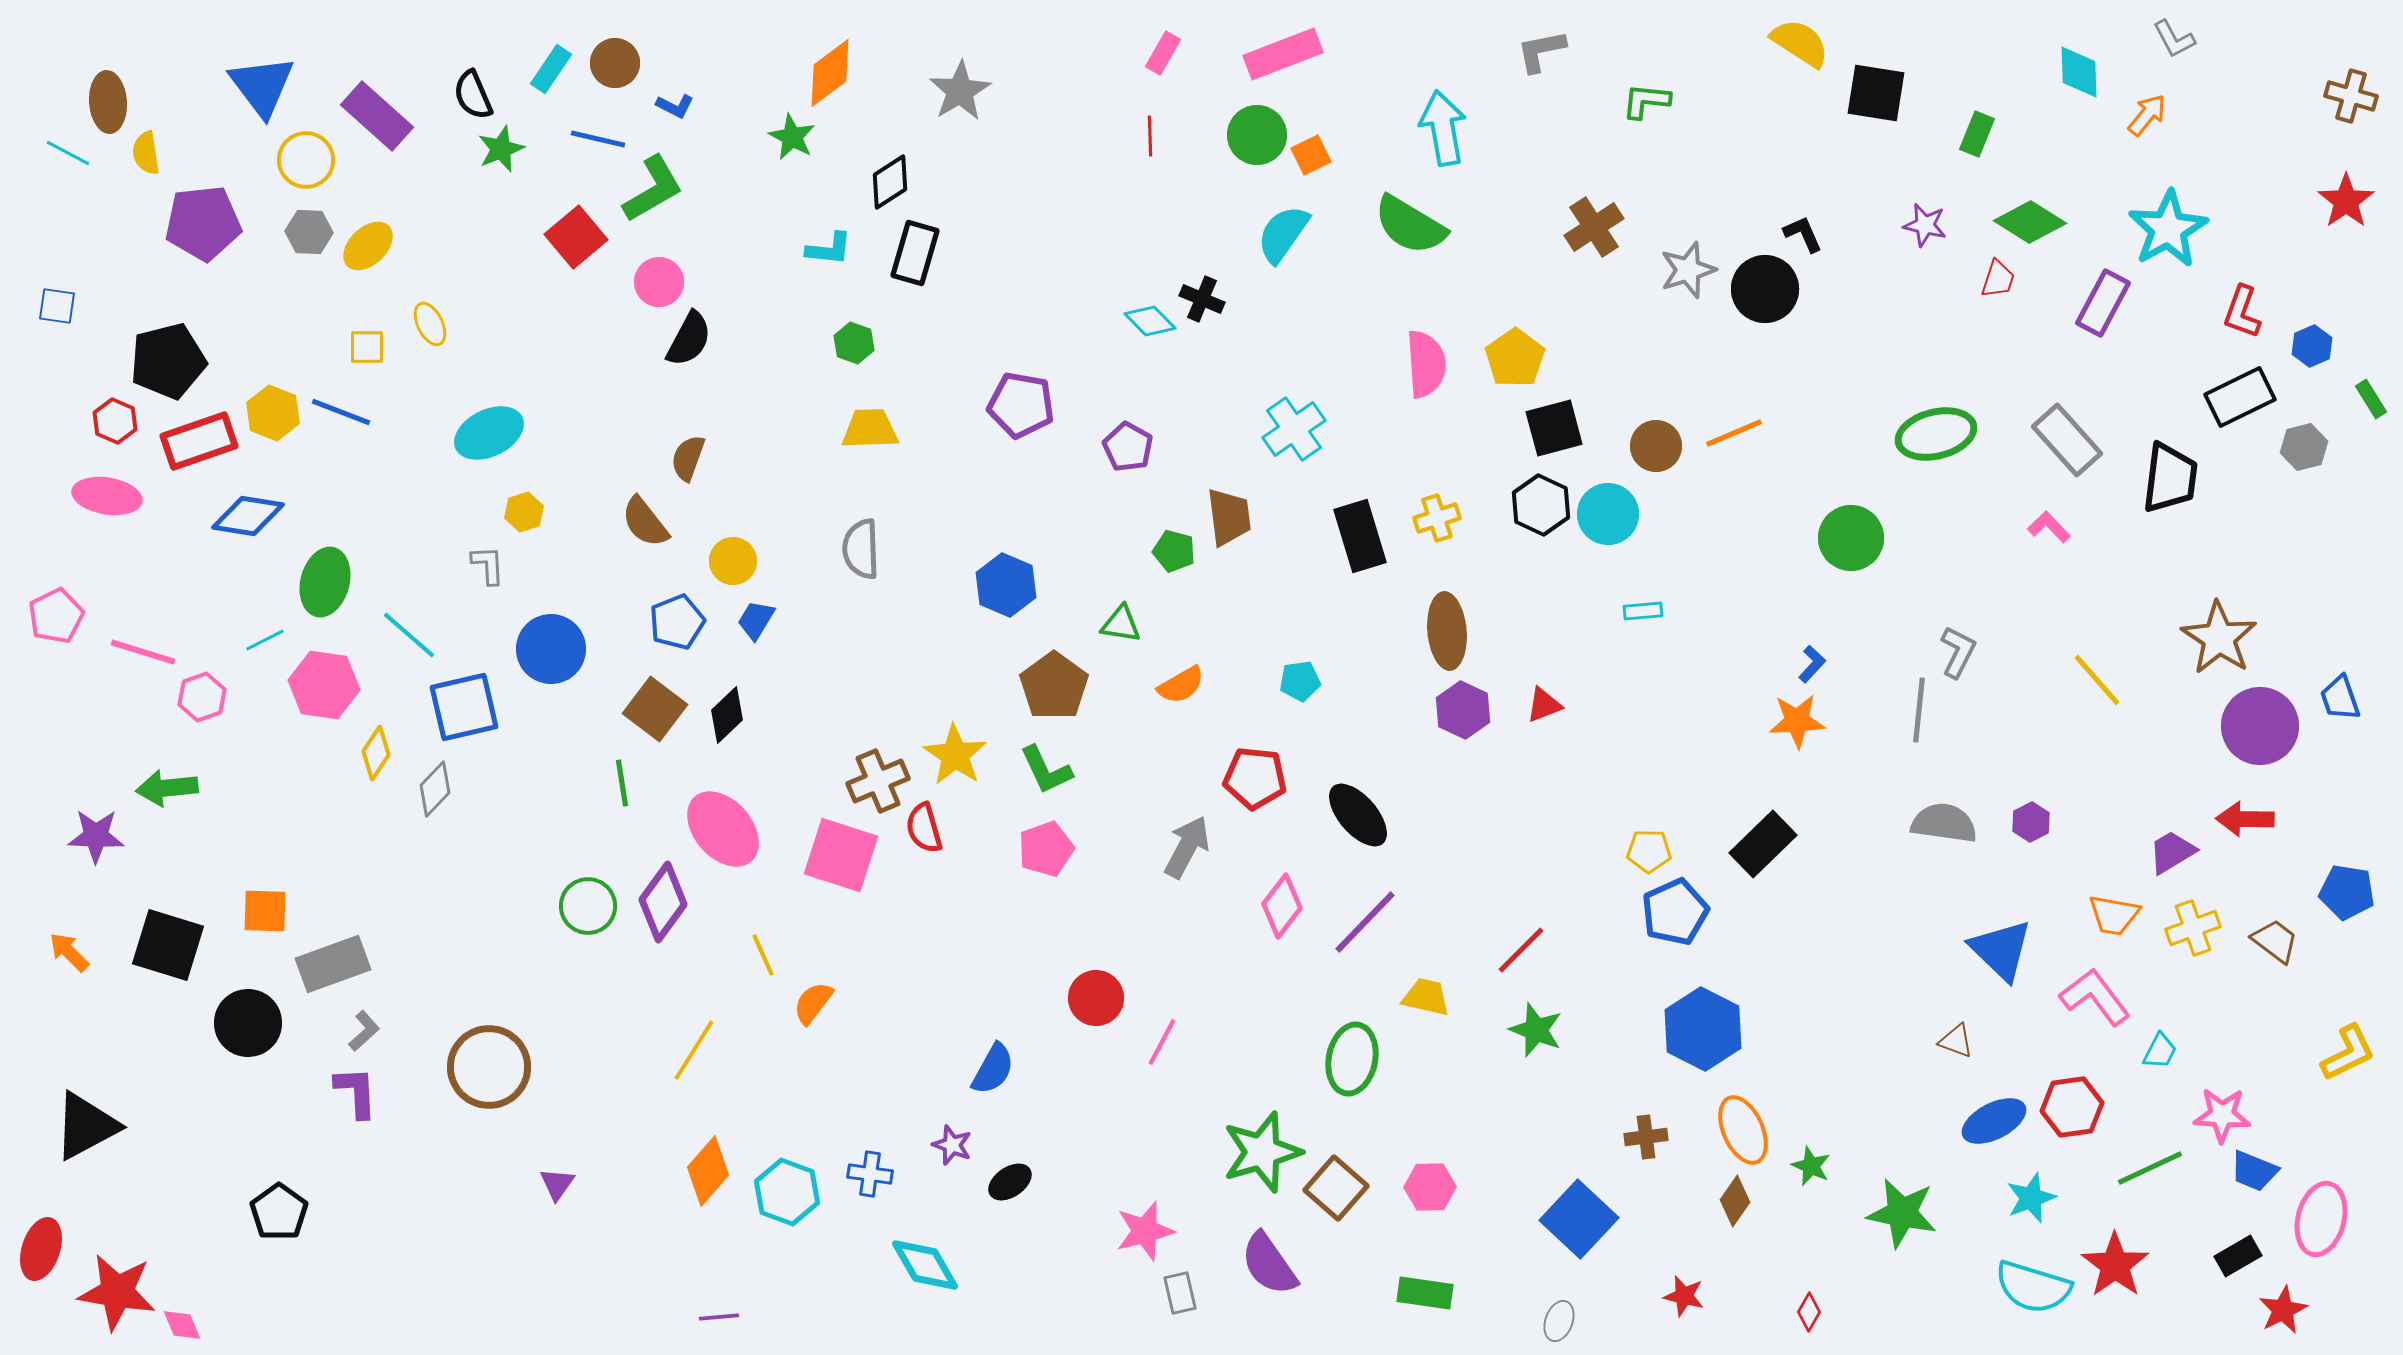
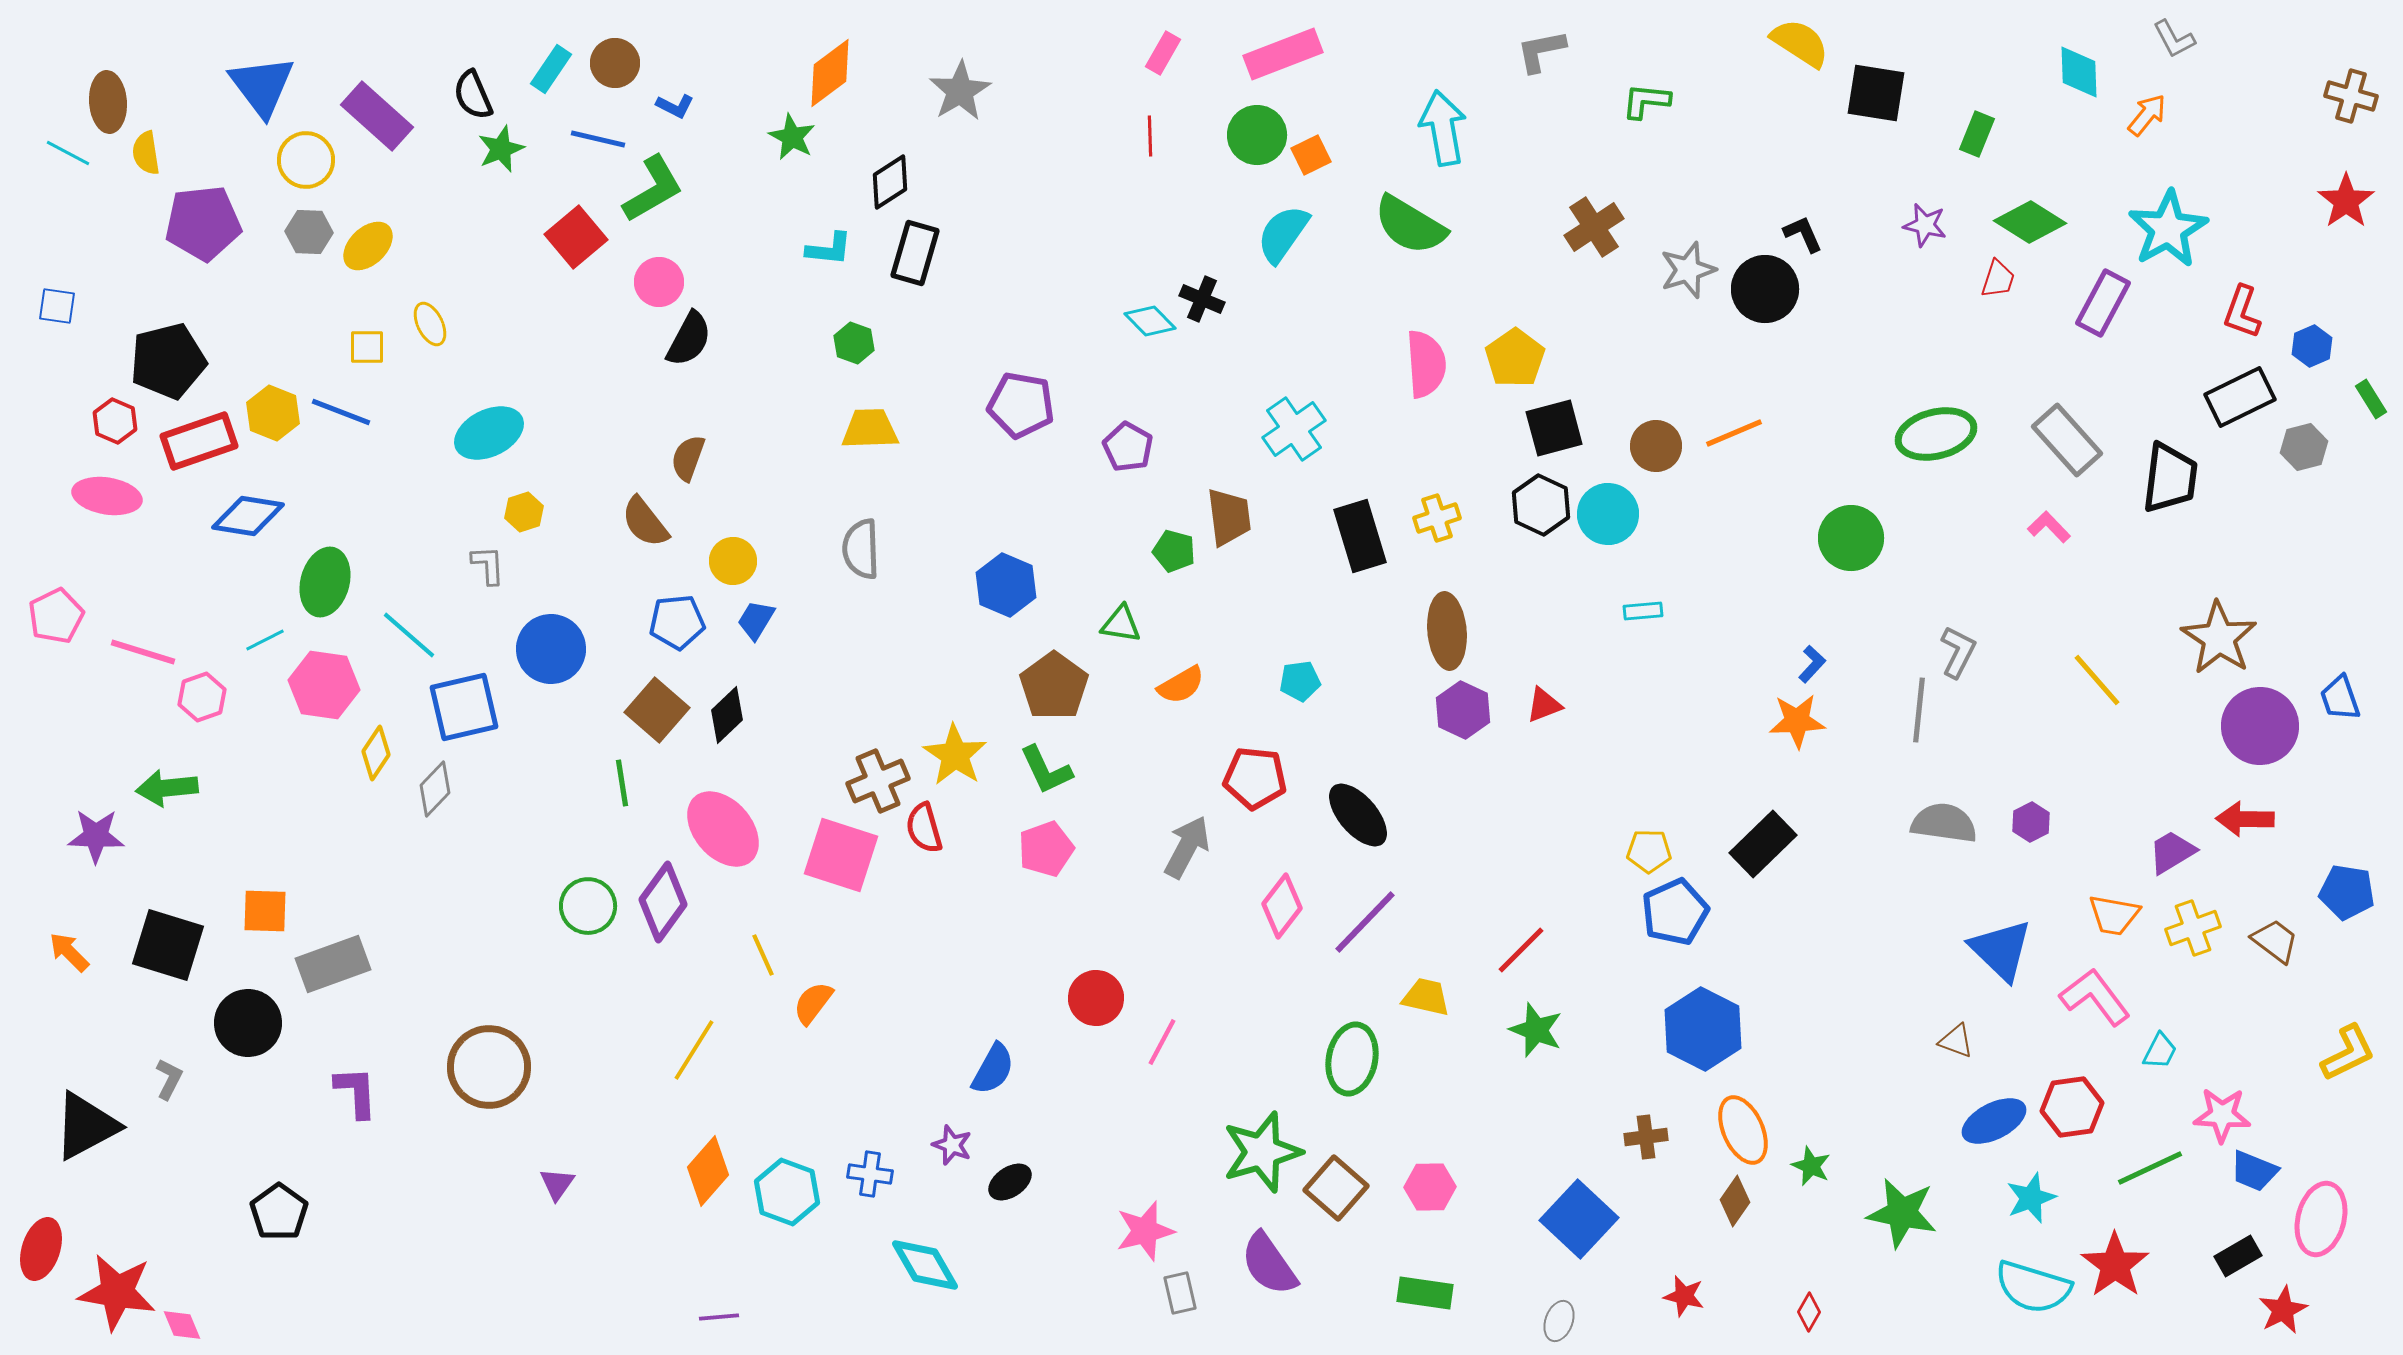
blue pentagon at (677, 622): rotated 16 degrees clockwise
brown square at (655, 709): moved 2 px right, 1 px down; rotated 4 degrees clockwise
gray L-shape at (364, 1031): moved 195 px left, 48 px down; rotated 21 degrees counterclockwise
